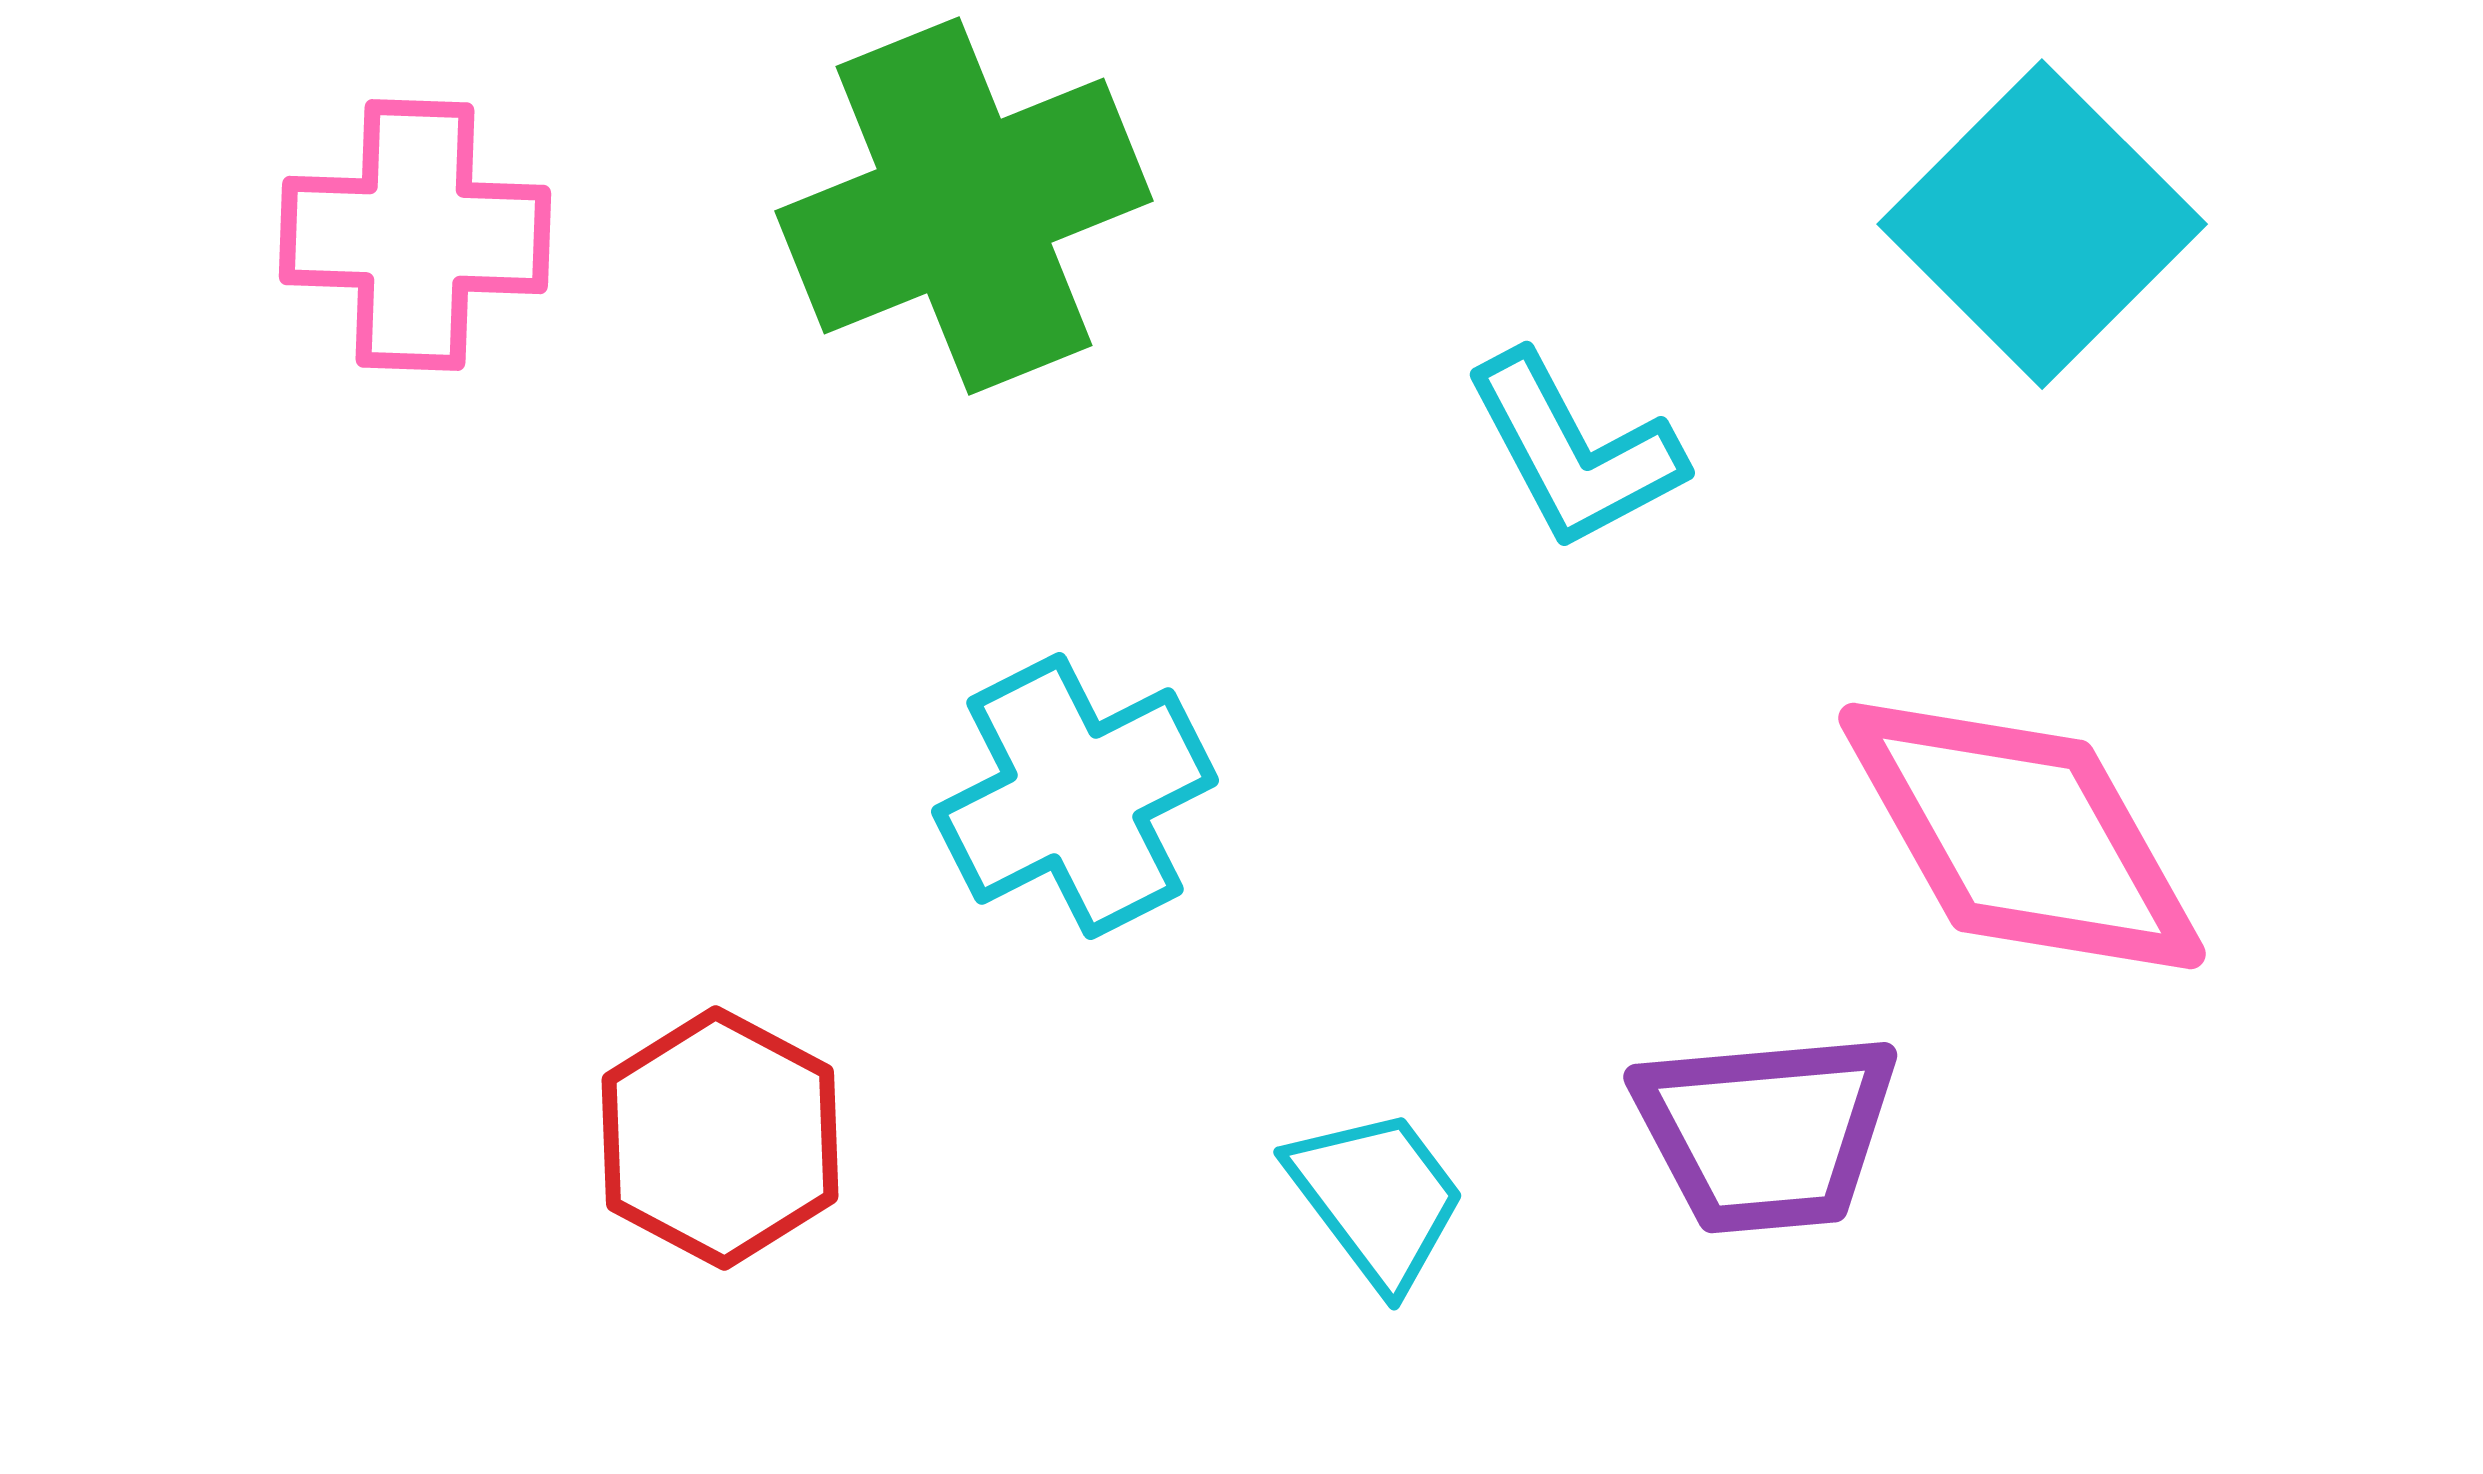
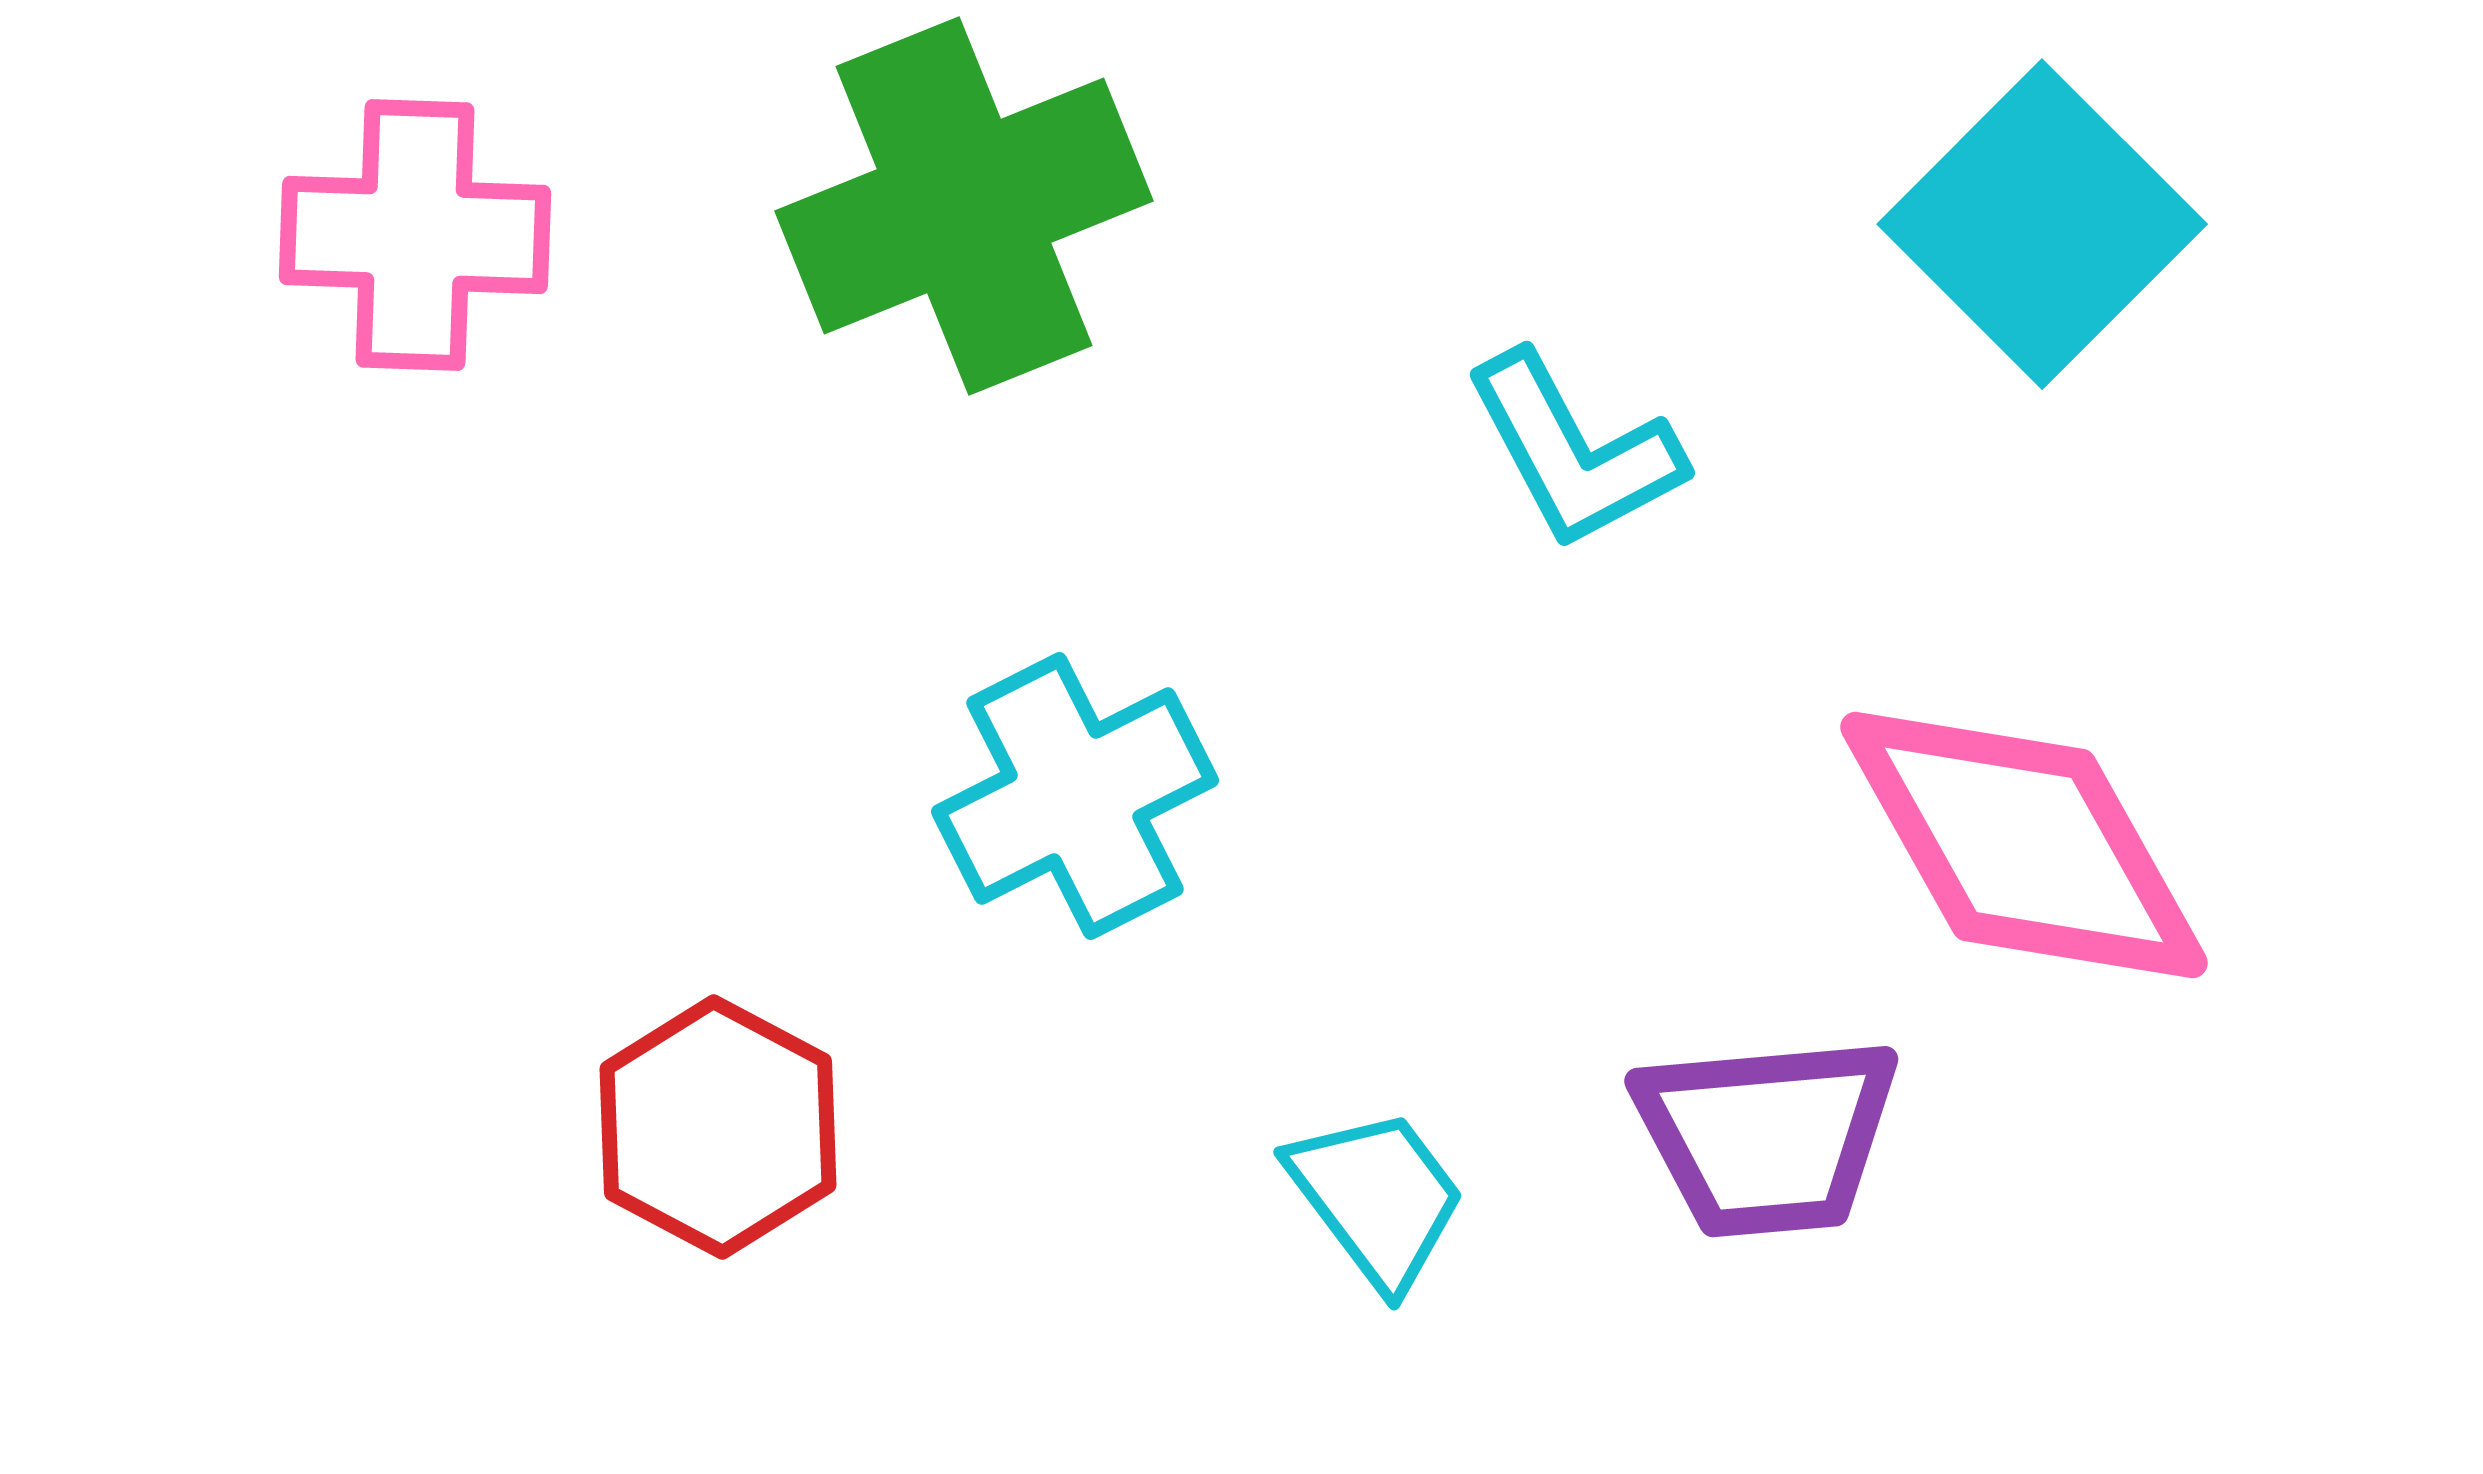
pink diamond: moved 2 px right, 9 px down
purple trapezoid: moved 1 px right, 4 px down
red hexagon: moved 2 px left, 11 px up
